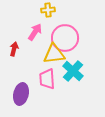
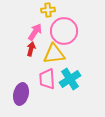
pink circle: moved 1 px left, 7 px up
red arrow: moved 17 px right
cyan cross: moved 3 px left, 8 px down; rotated 15 degrees clockwise
